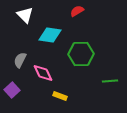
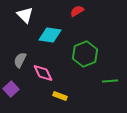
green hexagon: moved 4 px right; rotated 20 degrees counterclockwise
purple square: moved 1 px left, 1 px up
